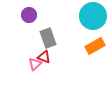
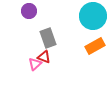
purple circle: moved 4 px up
